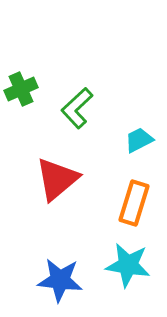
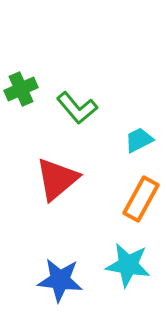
green L-shape: rotated 87 degrees counterclockwise
orange rectangle: moved 7 px right, 4 px up; rotated 12 degrees clockwise
